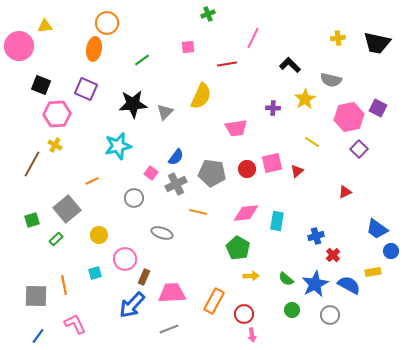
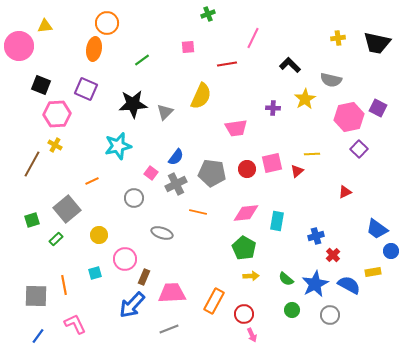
yellow line at (312, 142): moved 12 px down; rotated 35 degrees counterclockwise
green pentagon at (238, 248): moved 6 px right
pink arrow at (252, 335): rotated 16 degrees counterclockwise
